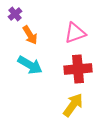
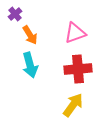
cyan arrow: rotated 45 degrees clockwise
